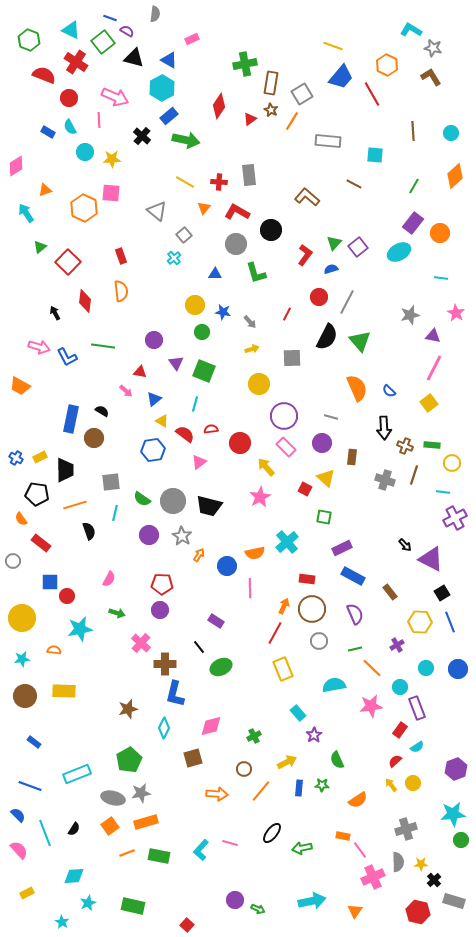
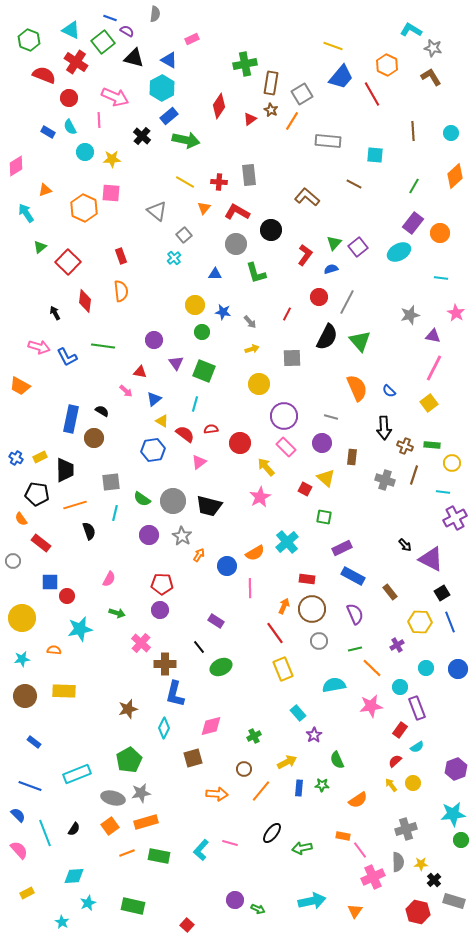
orange semicircle at (255, 553): rotated 18 degrees counterclockwise
red line at (275, 633): rotated 65 degrees counterclockwise
